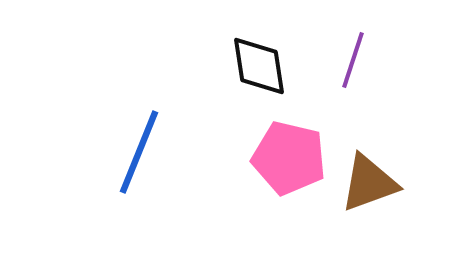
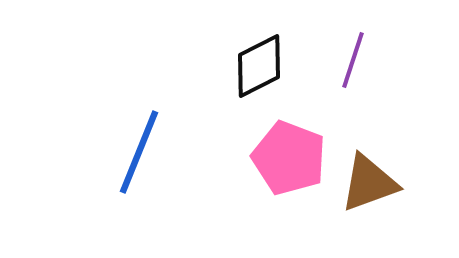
black diamond: rotated 72 degrees clockwise
pink pentagon: rotated 8 degrees clockwise
